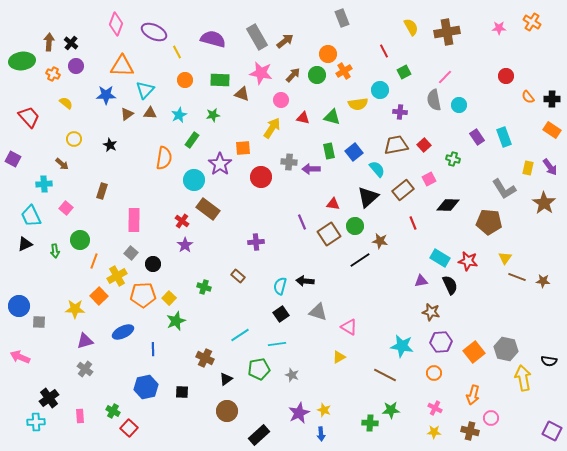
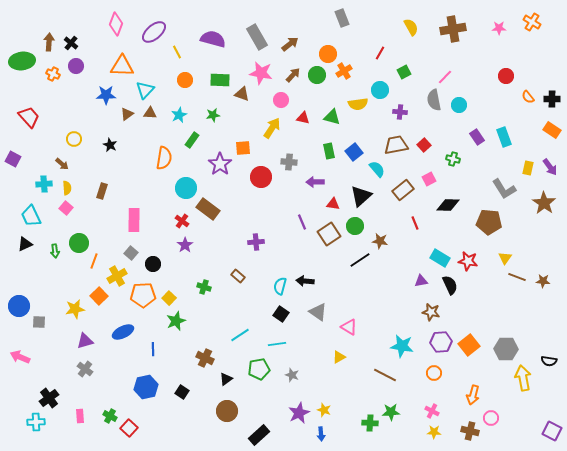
purple ellipse at (154, 32): rotated 65 degrees counterclockwise
brown cross at (447, 32): moved 6 px right, 3 px up
brown arrow at (285, 41): moved 5 px right, 3 px down
red line at (384, 51): moved 4 px left, 2 px down; rotated 56 degrees clockwise
yellow semicircle at (66, 103): moved 1 px right, 85 px down; rotated 48 degrees clockwise
purple arrow at (311, 169): moved 4 px right, 13 px down
cyan circle at (194, 180): moved 8 px left, 8 px down
black triangle at (368, 197): moved 7 px left, 1 px up
red line at (413, 223): moved 2 px right
green circle at (80, 240): moved 1 px left, 3 px down
yellow star at (75, 309): rotated 12 degrees counterclockwise
gray triangle at (318, 312): rotated 18 degrees clockwise
black square at (281, 314): rotated 21 degrees counterclockwise
gray hexagon at (506, 349): rotated 10 degrees counterclockwise
orange square at (474, 352): moved 5 px left, 7 px up
black square at (182, 392): rotated 32 degrees clockwise
pink cross at (435, 408): moved 3 px left, 3 px down
green star at (391, 410): moved 2 px down
green cross at (113, 411): moved 3 px left, 5 px down
